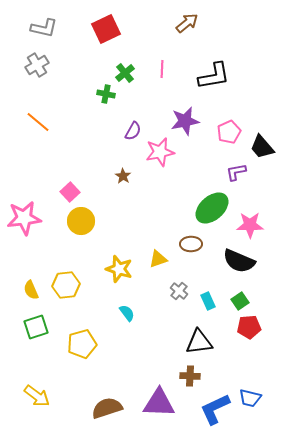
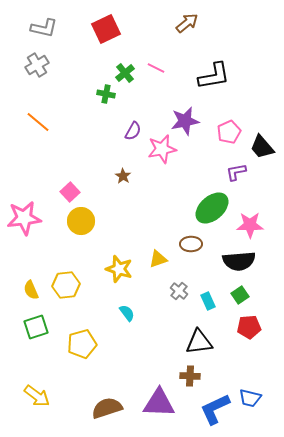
pink line at (162, 69): moved 6 px left, 1 px up; rotated 66 degrees counterclockwise
pink star at (160, 152): moved 2 px right, 3 px up
black semicircle at (239, 261): rotated 28 degrees counterclockwise
green square at (240, 301): moved 6 px up
